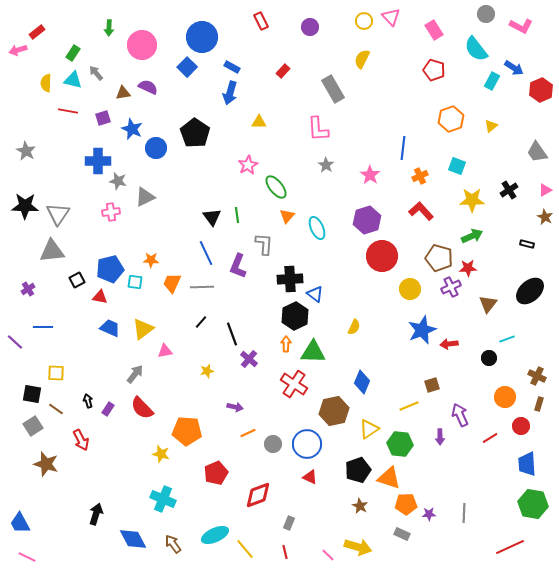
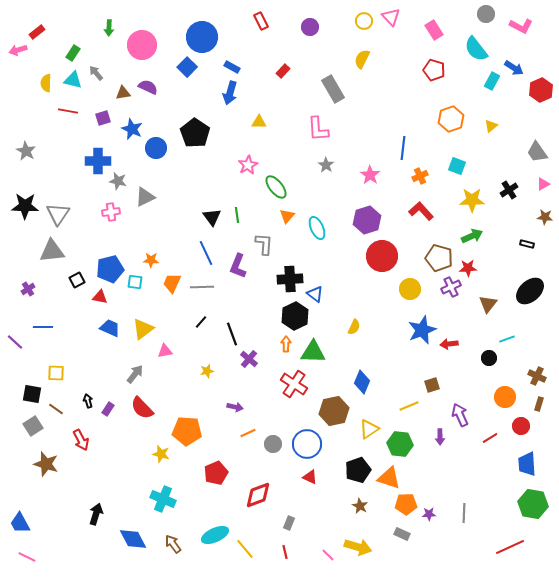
pink triangle at (545, 190): moved 2 px left, 6 px up
brown star at (545, 217): rotated 21 degrees counterclockwise
